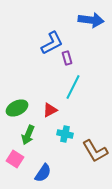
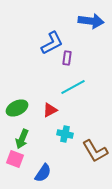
blue arrow: moved 1 px down
purple rectangle: rotated 24 degrees clockwise
cyan line: rotated 35 degrees clockwise
green arrow: moved 6 px left, 4 px down
pink square: rotated 12 degrees counterclockwise
